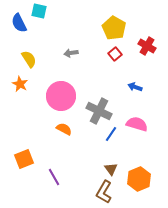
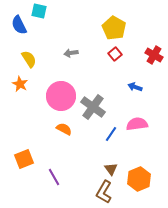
blue semicircle: moved 2 px down
red cross: moved 7 px right, 9 px down
gray cross: moved 6 px left, 4 px up; rotated 10 degrees clockwise
pink semicircle: rotated 25 degrees counterclockwise
